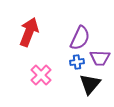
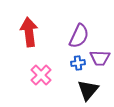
red arrow: rotated 28 degrees counterclockwise
purple semicircle: moved 1 px left, 2 px up
blue cross: moved 1 px right, 1 px down
black triangle: moved 2 px left, 6 px down
